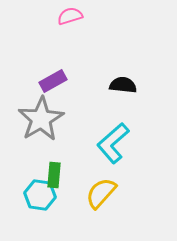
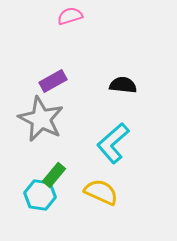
gray star: rotated 15 degrees counterclockwise
green rectangle: rotated 35 degrees clockwise
yellow semicircle: moved 1 px up; rotated 72 degrees clockwise
